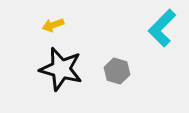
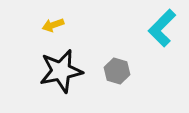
black star: moved 2 px down; rotated 27 degrees counterclockwise
